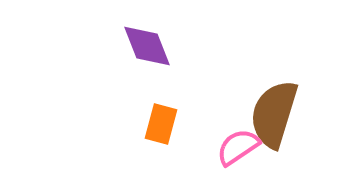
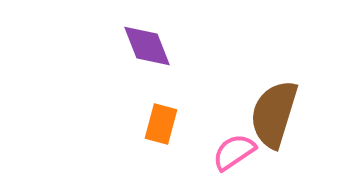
pink semicircle: moved 4 px left, 5 px down
